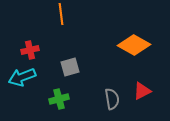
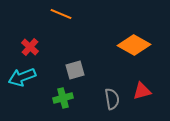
orange line: rotated 60 degrees counterclockwise
red cross: moved 3 px up; rotated 36 degrees counterclockwise
gray square: moved 5 px right, 3 px down
red triangle: rotated 12 degrees clockwise
green cross: moved 4 px right, 1 px up
